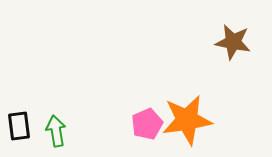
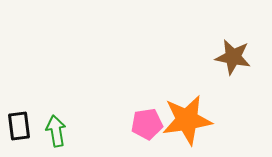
brown star: moved 15 px down
pink pentagon: rotated 16 degrees clockwise
